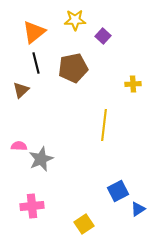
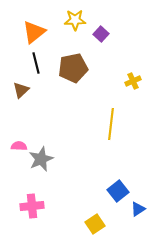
purple square: moved 2 px left, 2 px up
yellow cross: moved 3 px up; rotated 21 degrees counterclockwise
yellow line: moved 7 px right, 1 px up
blue square: rotated 10 degrees counterclockwise
yellow square: moved 11 px right
